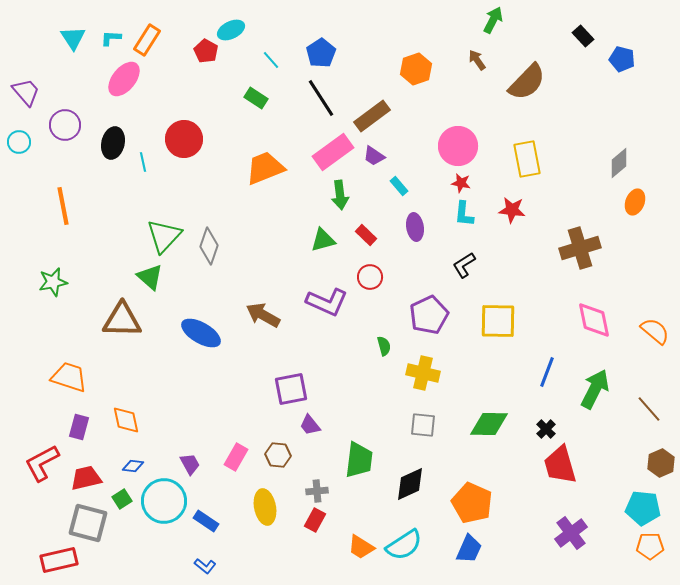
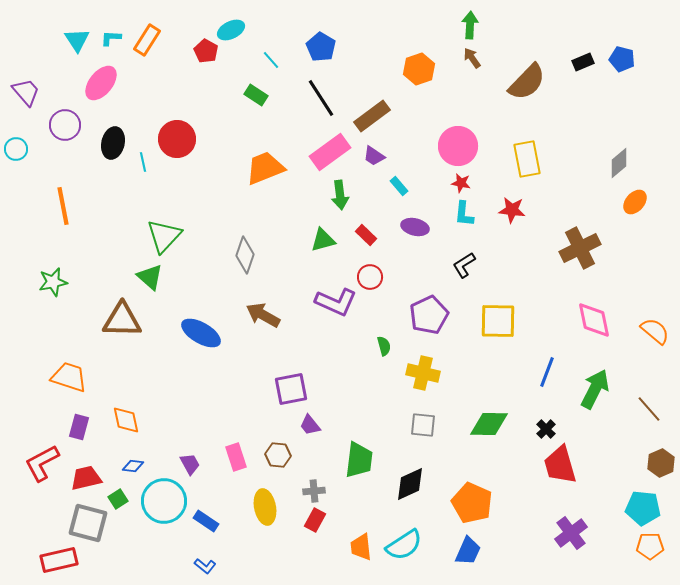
green arrow at (493, 20): moved 23 px left, 5 px down; rotated 24 degrees counterclockwise
black rectangle at (583, 36): moved 26 px down; rotated 70 degrees counterclockwise
cyan triangle at (73, 38): moved 4 px right, 2 px down
blue pentagon at (321, 53): moved 6 px up; rotated 8 degrees counterclockwise
brown arrow at (477, 60): moved 5 px left, 2 px up
orange hexagon at (416, 69): moved 3 px right
pink ellipse at (124, 79): moved 23 px left, 4 px down
green rectangle at (256, 98): moved 3 px up
red circle at (184, 139): moved 7 px left
cyan circle at (19, 142): moved 3 px left, 7 px down
pink rectangle at (333, 152): moved 3 px left
orange ellipse at (635, 202): rotated 20 degrees clockwise
purple ellipse at (415, 227): rotated 68 degrees counterclockwise
gray diamond at (209, 246): moved 36 px right, 9 px down
brown cross at (580, 248): rotated 9 degrees counterclockwise
purple L-shape at (327, 302): moved 9 px right
pink rectangle at (236, 457): rotated 48 degrees counterclockwise
gray cross at (317, 491): moved 3 px left
green square at (122, 499): moved 4 px left
orange trapezoid at (361, 547): rotated 52 degrees clockwise
blue trapezoid at (469, 549): moved 1 px left, 2 px down
